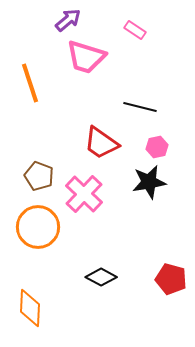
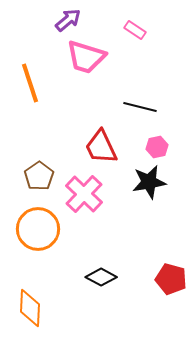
red trapezoid: moved 4 px down; rotated 30 degrees clockwise
brown pentagon: rotated 16 degrees clockwise
orange circle: moved 2 px down
